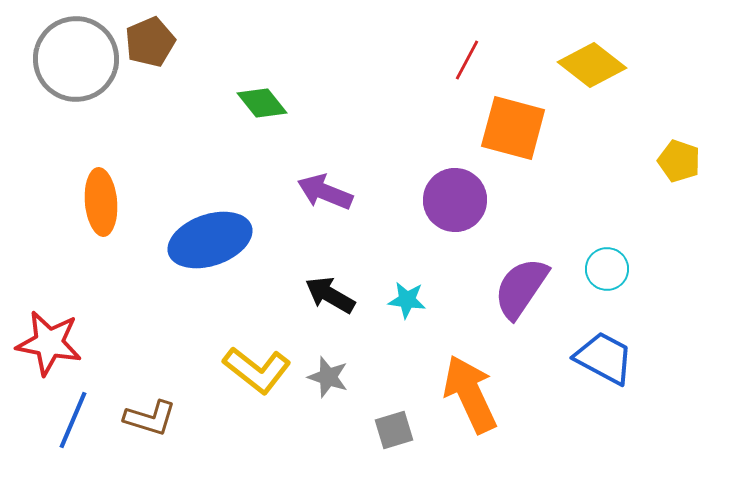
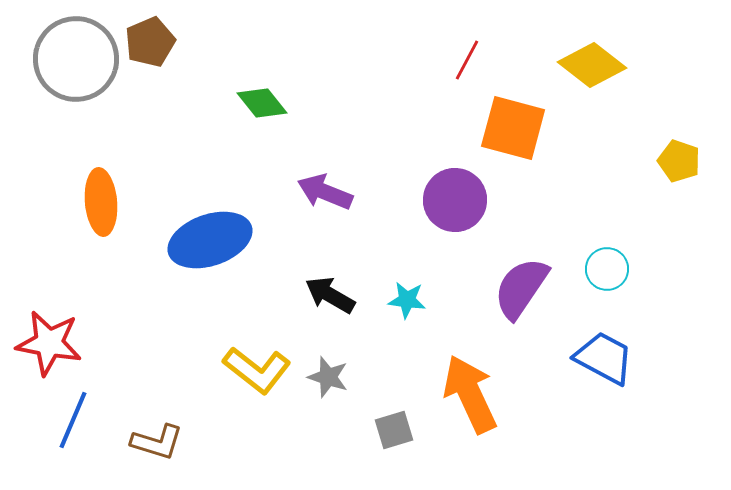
brown L-shape: moved 7 px right, 24 px down
